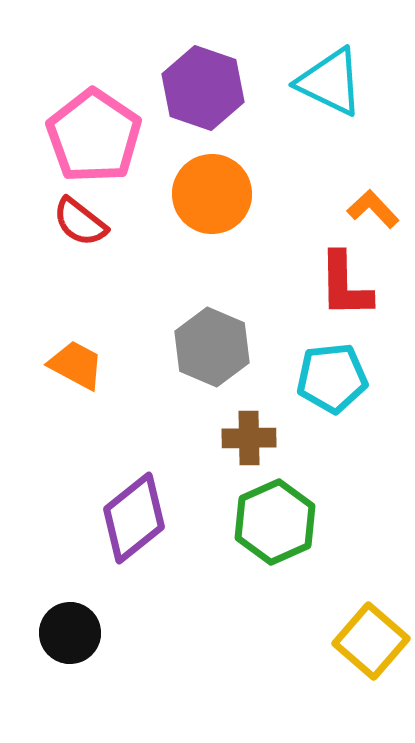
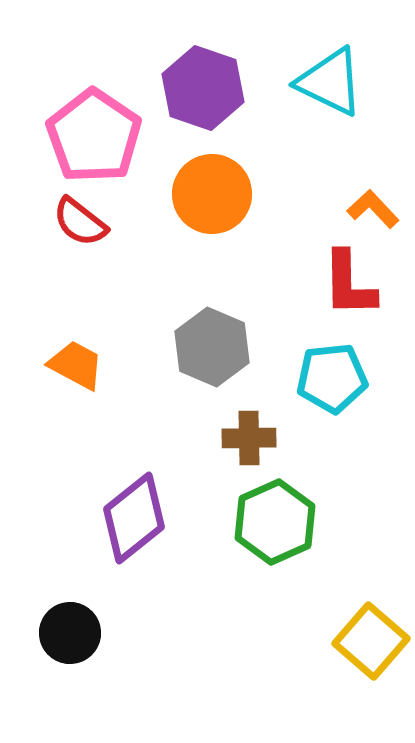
red L-shape: moved 4 px right, 1 px up
